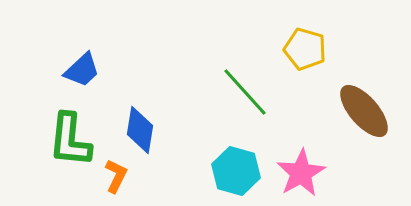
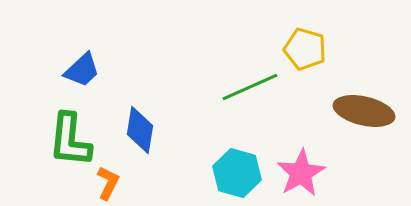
green line: moved 5 px right, 5 px up; rotated 72 degrees counterclockwise
brown ellipse: rotated 36 degrees counterclockwise
cyan hexagon: moved 1 px right, 2 px down
orange L-shape: moved 8 px left, 7 px down
